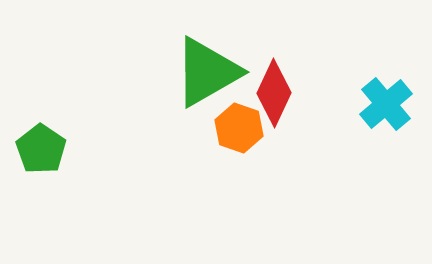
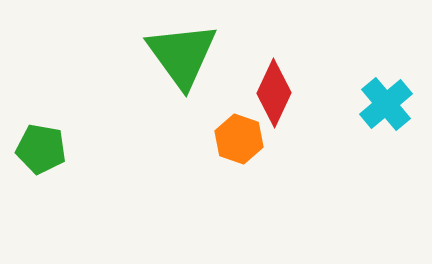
green triangle: moved 25 px left, 17 px up; rotated 36 degrees counterclockwise
orange hexagon: moved 11 px down
green pentagon: rotated 24 degrees counterclockwise
